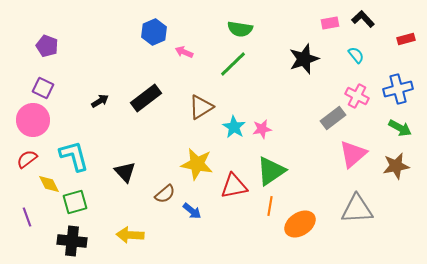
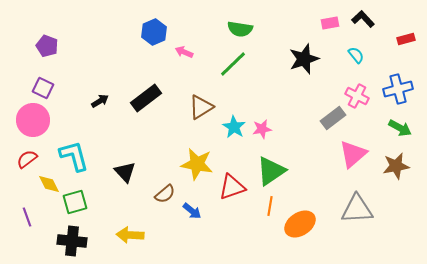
red triangle: moved 2 px left, 1 px down; rotated 8 degrees counterclockwise
